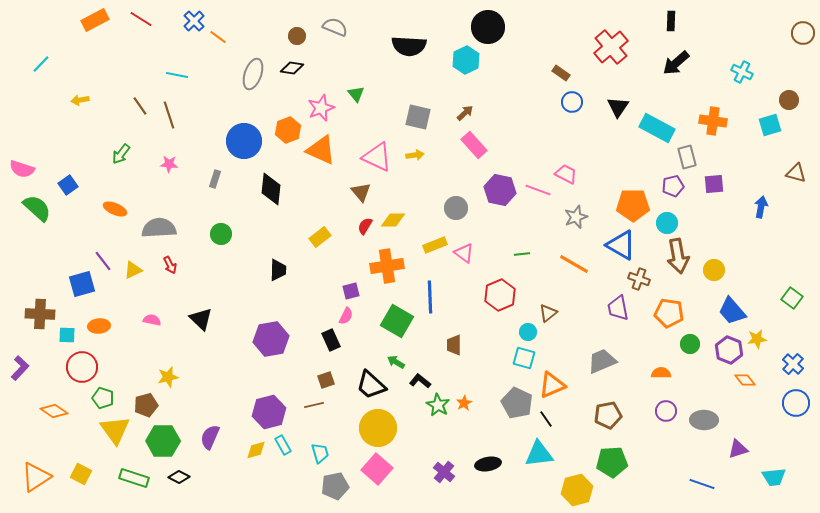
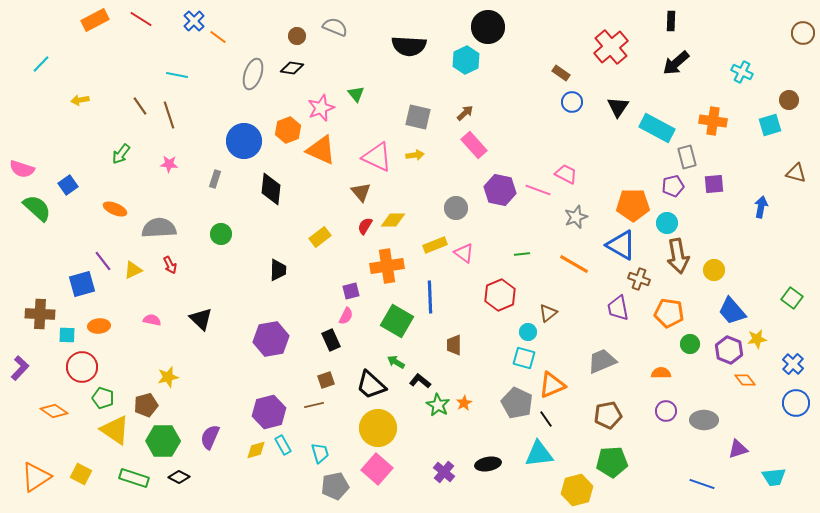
yellow triangle at (115, 430): rotated 20 degrees counterclockwise
